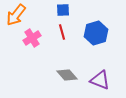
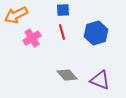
orange arrow: rotated 25 degrees clockwise
